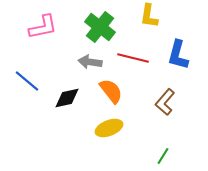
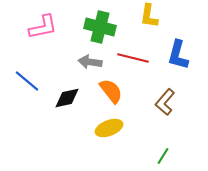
green cross: rotated 24 degrees counterclockwise
